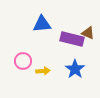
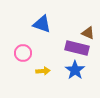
blue triangle: rotated 24 degrees clockwise
purple rectangle: moved 5 px right, 9 px down
pink circle: moved 8 px up
blue star: moved 1 px down
